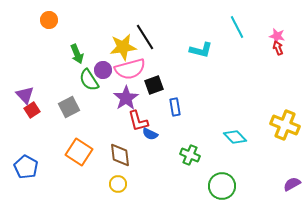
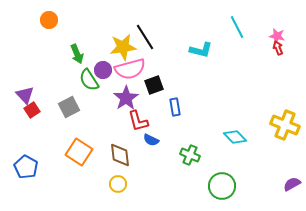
blue semicircle: moved 1 px right, 6 px down
